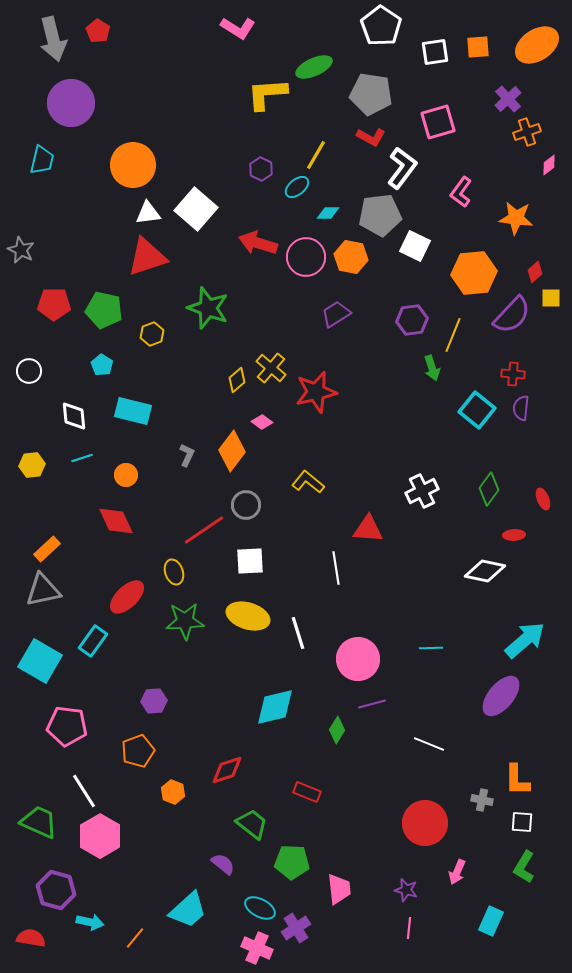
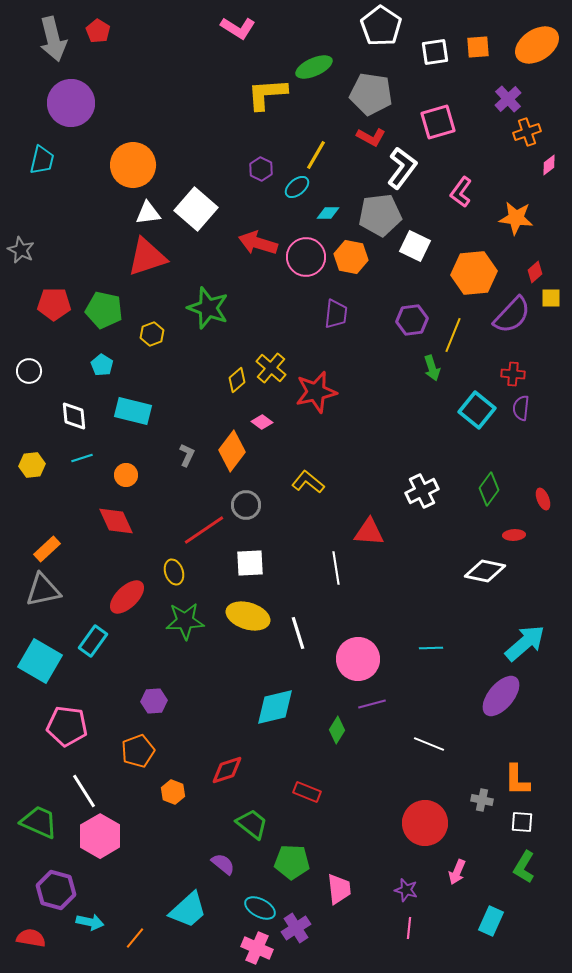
purple trapezoid at (336, 314): rotated 128 degrees clockwise
red triangle at (368, 529): moved 1 px right, 3 px down
white square at (250, 561): moved 2 px down
cyan arrow at (525, 640): moved 3 px down
